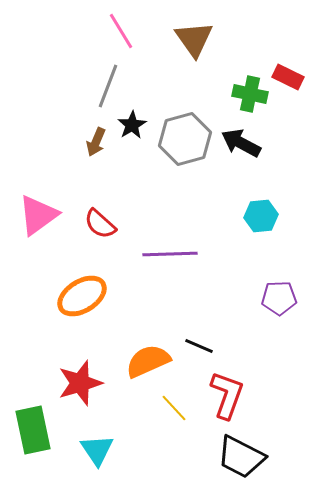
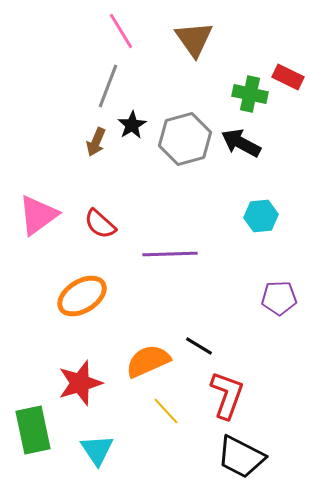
black line: rotated 8 degrees clockwise
yellow line: moved 8 px left, 3 px down
